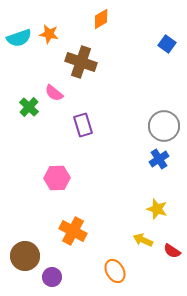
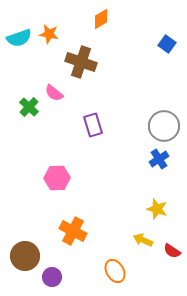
purple rectangle: moved 10 px right
